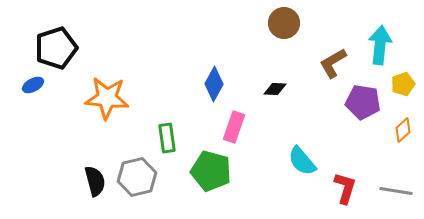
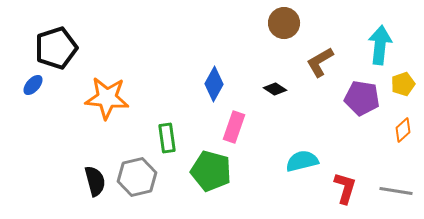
brown L-shape: moved 13 px left, 1 px up
blue ellipse: rotated 20 degrees counterclockwise
black diamond: rotated 30 degrees clockwise
purple pentagon: moved 1 px left, 4 px up
cyan semicircle: rotated 116 degrees clockwise
